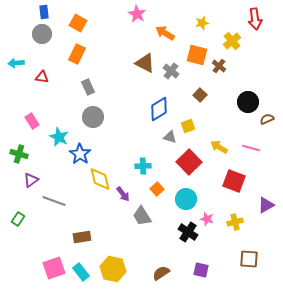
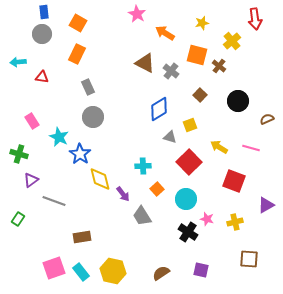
cyan arrow at (16, 63): moved 2 px right, 1 px up
black circle at (248, 102): moved 10 px left, 1 px up
yellow square at (188, 126): moved 2 px right, 1 px up
yellow hexagon at (113, 269): moved 2 px down
